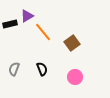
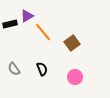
gray semicircle: rotated 56 degrees counterclockwise
